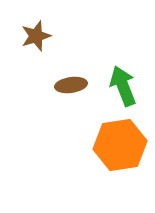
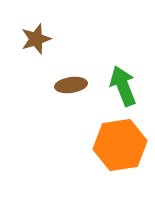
brown star: moved 3 px down
